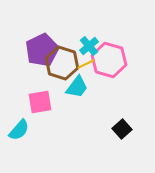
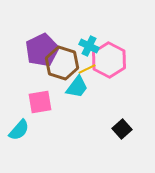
cyan cross: rotated 24 degrees counterclockwise
pink hexagon: rotated 12 degrees clockwise
yellow line: moved 1 px right, 5 px down
